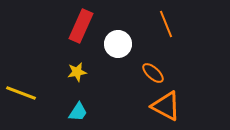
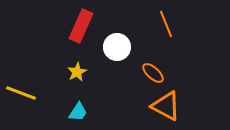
white circle: moved 1 px left, 3 px down
yellow star: rotated 18 degrees counterclockwise
